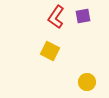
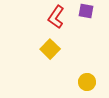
purple square: moved 3 px right, 5 px up; rotated 21 degrees clockwise
yellow square: moved 2 px up; rotated 18 degrees clockwise
